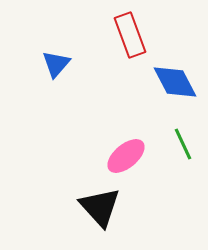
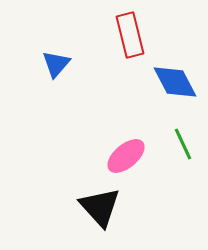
red rectangle: rotated 6 degrees clockwise
